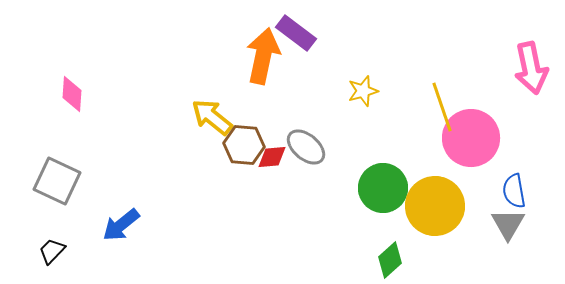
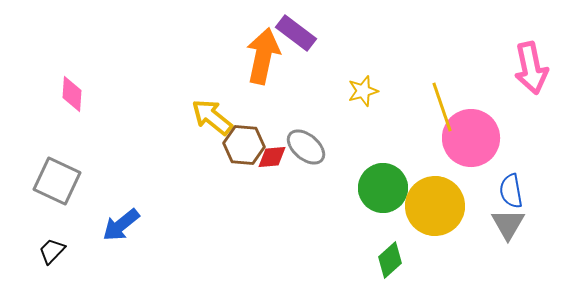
blue semicircle: moved 3 px left
